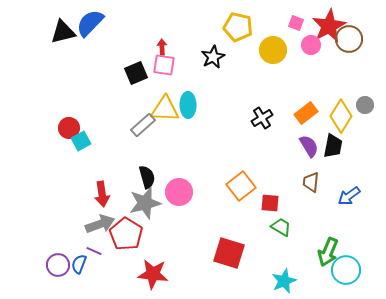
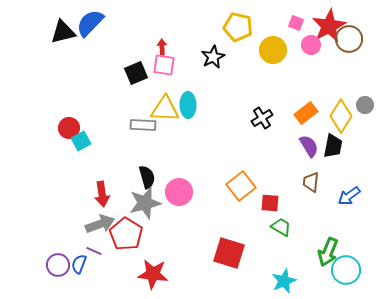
gray rectangle at (143, 125): rotated 45 degrees clockwise
